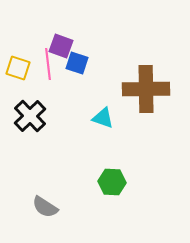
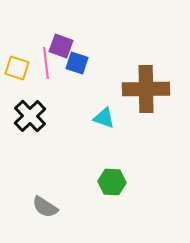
pink line: moved 2 px left, 1 px up
yellow square: moved 1 px left
cyan triangle: moved 1 px right
